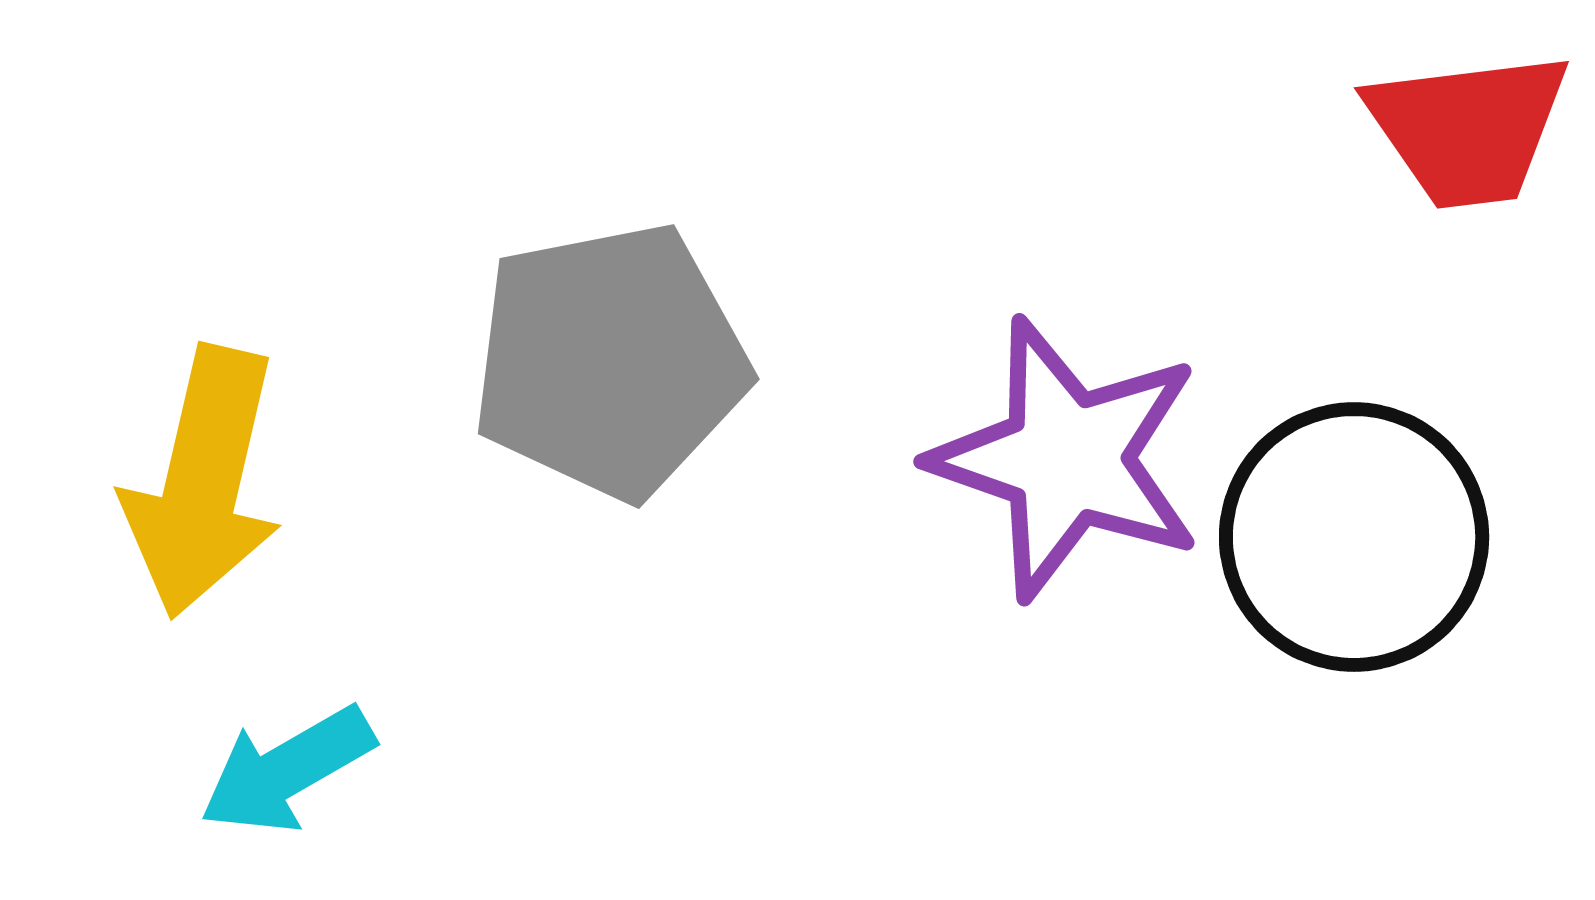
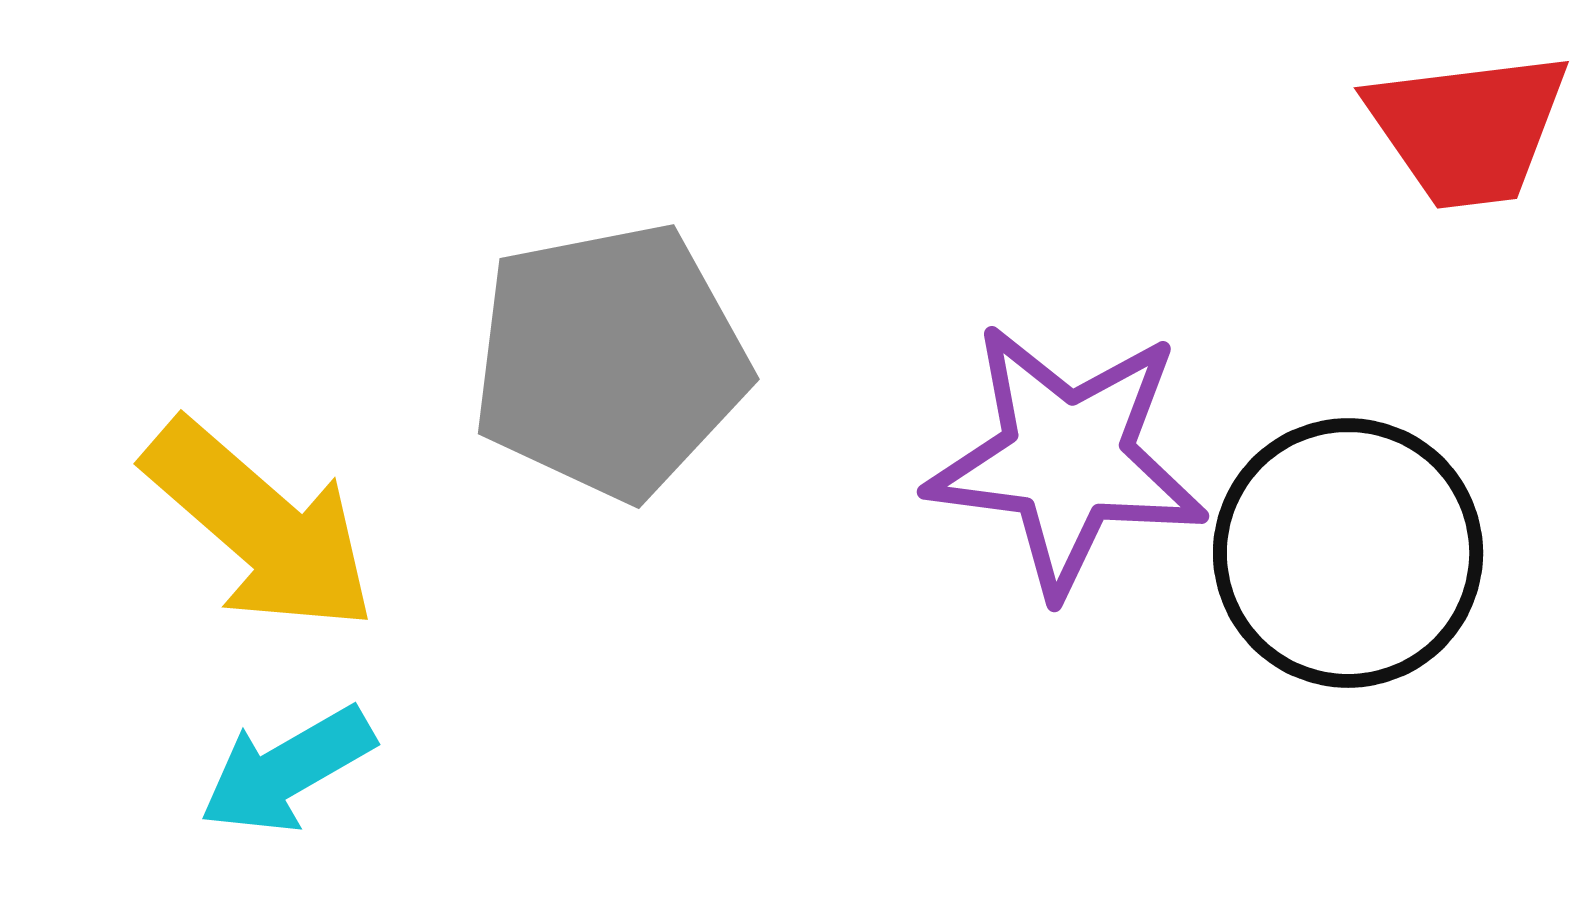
purple star: rotated 12 degrees counterclockwise
yellow arrow: moved 57 px right, 44 px down; rotated 62 degrees counterclockwise
black circle: moved 6 px left, 16 px down
